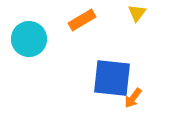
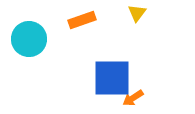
orange rectangle: rotated 12 degrees clockwise
blue square: rotated 6 degrees counterclockwise
orange arrow: rotated 20 degrees clockwise
